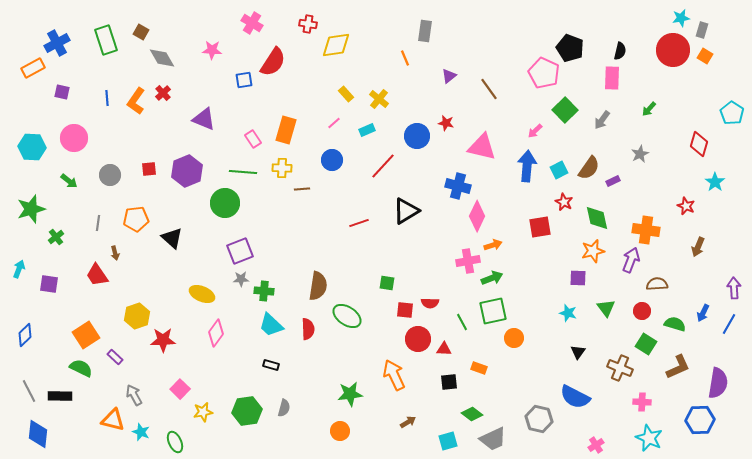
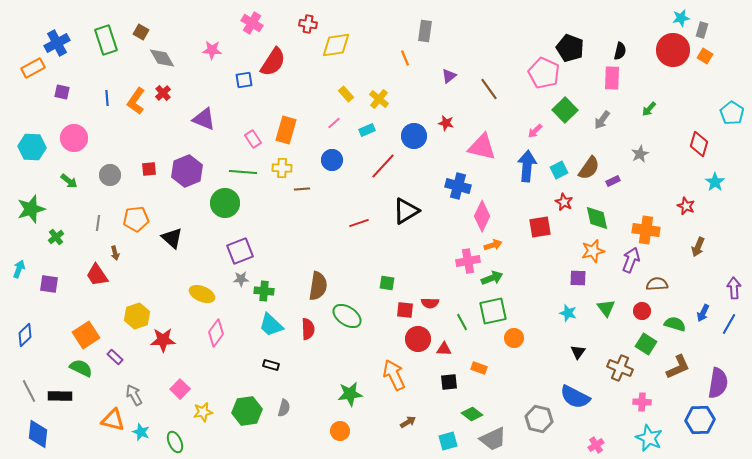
blue circle at (417, 136): moved 3 px left
pink diamond at (477, 216): moved 5 px right
